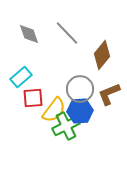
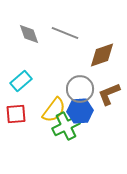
gray line: moved 2 px left; rotated 24 degrees counterclockwise
brown diamond: rotated 32 degrees clockwise
cyan rectangle: moved 4 px down
red square: moved 17 px left, 16 px down
